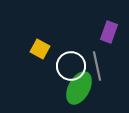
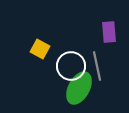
purple rectangle: rotated 25 degrees counterclockwise
